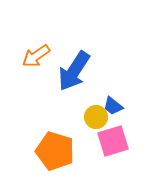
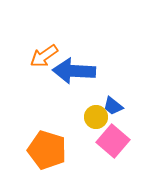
orange arrow: moved 8 px right
blue arrow: rotated 60 degrees clockwise
pink square: rotated 32 degrees counterclockwise
orange pentagon: moved 8 px left, 1 px up
